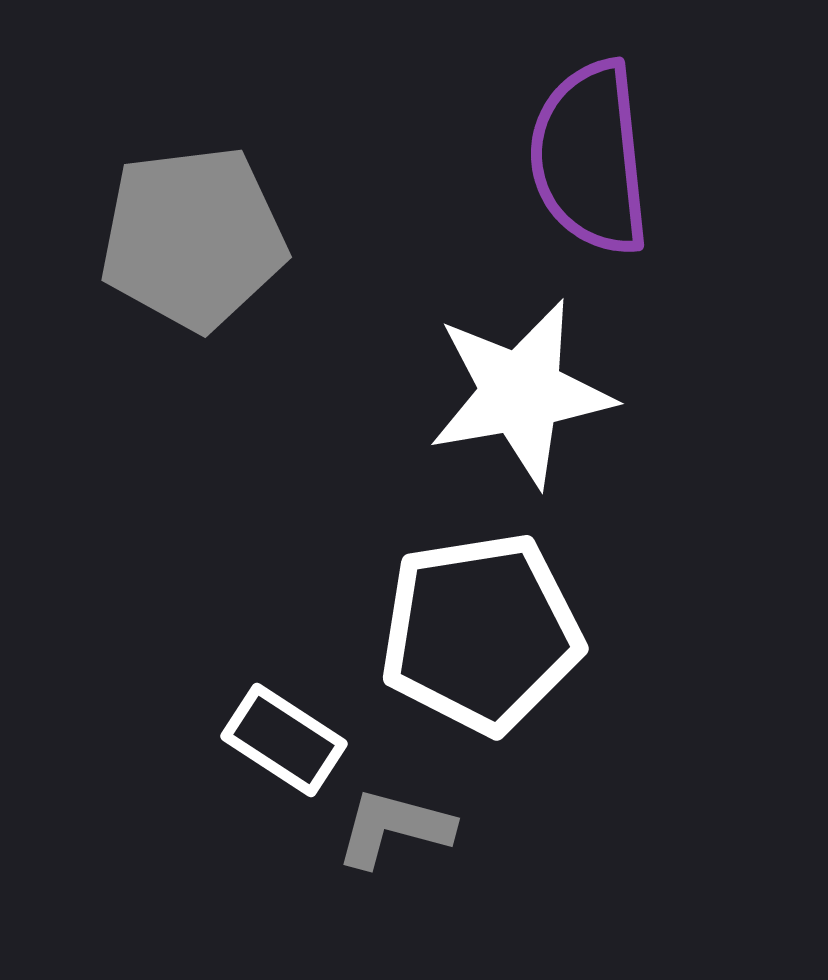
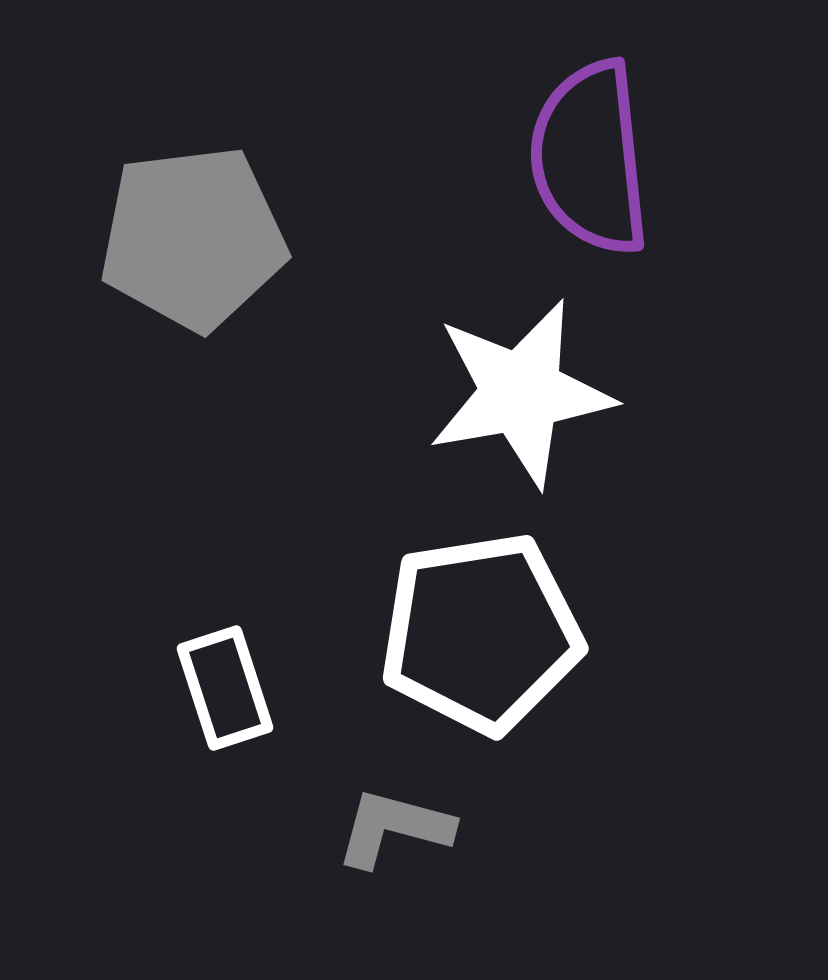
white rectangle: moved 59 px left, 52 px up; rotated 39 degrees clockwise
